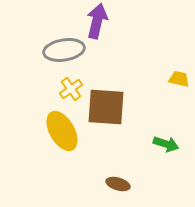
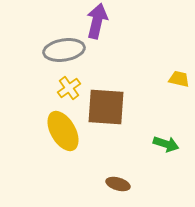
yellow cross: moved 2 px left, 1 px up
yellow ellipse: moved 1 px right
